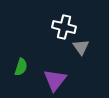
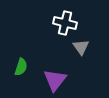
white cross: moved 1 px right, 4 px up
